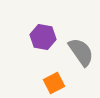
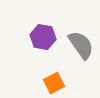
gray semicircle: moved 7 px up
